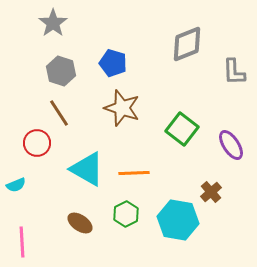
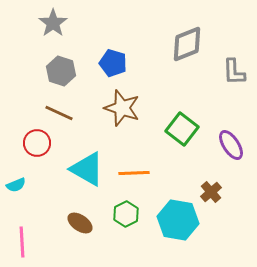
brown line: rotated 32 degrees counterclockwise
